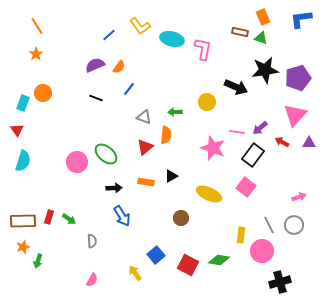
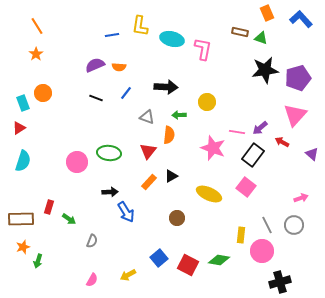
orange rectangle at (263, 17): moved 4 px right, 4 px up
blue L-shape at (301, 19): rotated 55 degrees clockwise
yellow L-shape at (140, 26): rotated 45 degrees clockwise
blue line at (109, 35): moved 3 px right; rotated 32 degrees clockwise
orange semicircle at (119, 67): rotated 56 degrees clockwise
black arrow at (236, 87): moved 70 px left; rotated 20 degrees counterclockwise
blue line at (129, 89): moved 3 px left, 4 px down
cyan rectangle at (23, 103): rotated 42 degrees counterclockwise
green arrow at (175, 112): moved 4 px right, 3 px down
gray triangle at (144, 117): moved 3 px right
red triangle at (17, 130): moved 2 px right, 2 px up; rotated 32 degrees clockwise
orange semicircle at (166, 135): moved 3 px right
purple triangle at (309, 143): moved 3 px right, 11 px down; rotated 40 degrees clockwise
red triangle at (145, 147): moved 3 px right, 4 px down; rotated 12 degrees counterclockwise
green ellipse at (106, 154): moved 3 px right, 1 px up; rotated 35 degrees counterclockwise
orange rectangle at (146, 182): moved 3 px right; rotated 56 degrees counterclockwise
black arrow at (114, 188): moved 4 px left, 4 px down
pink arrow at (299, 197): moved 2 px right, 1 px down
blue arrow at (122, 216): moved 4 px right, 4 px up
red rectangle at (49, 217): moved 10 px up
brown circle at (181, 218): moved 4 px left
brown rectangle at (23, 221): moved 2 px left, 2 px up
gray line at (269, 225): moved 2 px left
gray semicircle at (92, 241): rotated 24 degrees clockwise
blue square at (156, 255): moved 3 px right, 3 px down
yellow arrow at (135, 273): moved 7 px left, 2 px down; rotated 84 degrees counterclockwise
